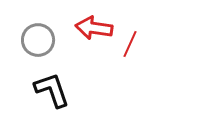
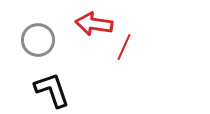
red arrow: moved 4 px up
red line: moved 6 px left, 3 px down
